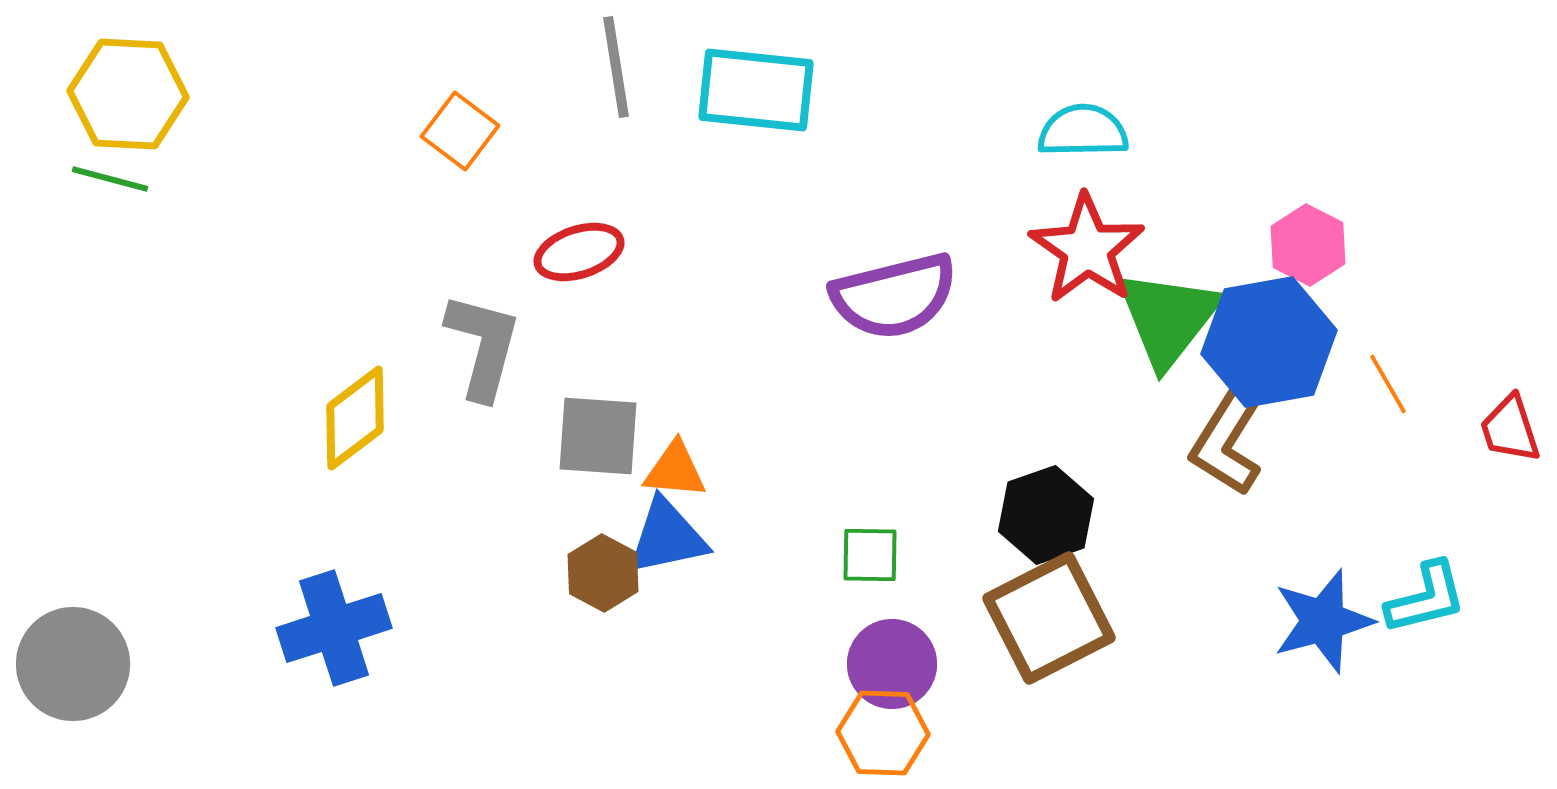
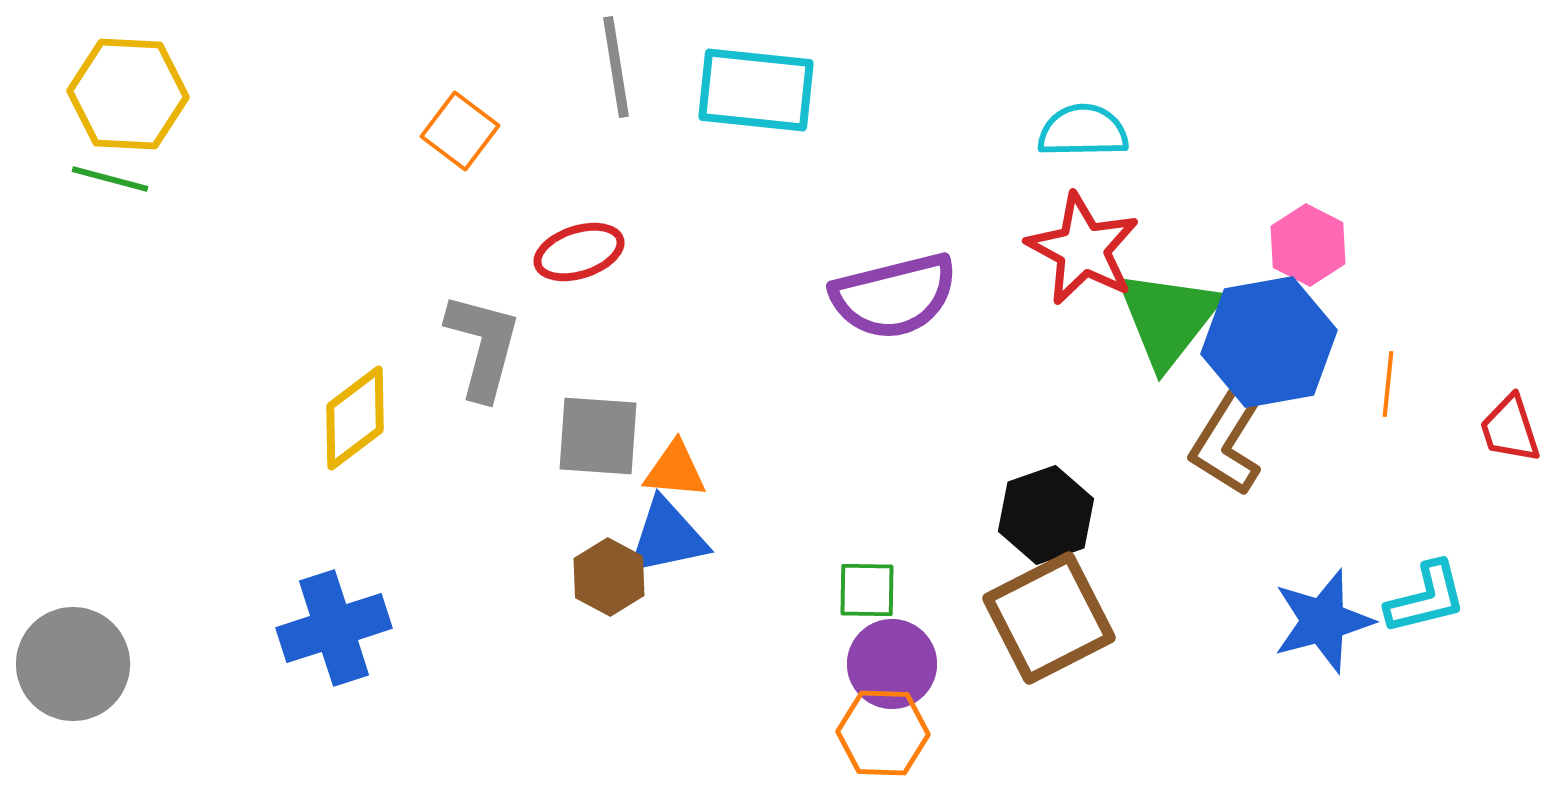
red star: moved 4 px left; rotated 7 degrees counterclockwise
orange line: rotated 36 degrees clockwise
green square: moved 3 px left, 35 px down
brown hexagon: moved 6 px right, 4 px down
